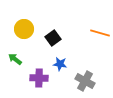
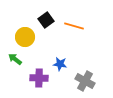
yellow circle: moved 1 px right, 8 px down
orange line: moved 26 px left, 7 px up
black square: moved 7 px left, 18 px up
